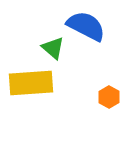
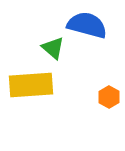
blue semicircle: moved 1 px right, 1 px up; rotated 12 degrees counterclockwise
yellow rectangle: moved 2 px down
